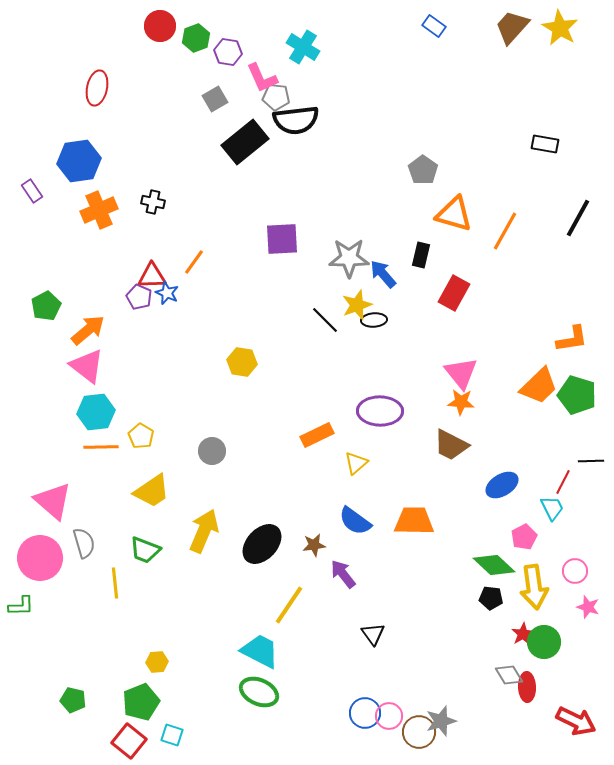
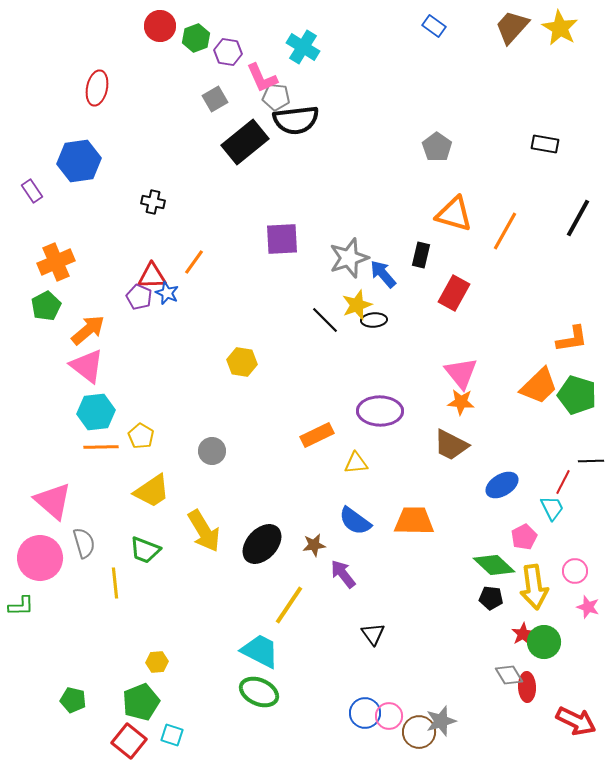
gray pentagon at (423, 170): moved 14 px right, 23 px up
orange cross at (99, 210): moved 43 px left, 52 px down
gray star at (349, 258): rotated 18 degrees counterclockwise
yellow triangle at (356, 463): rotated 35 degrees clockwise
yellow arrow at (204, 531): rotated 126 degrees clockwise
